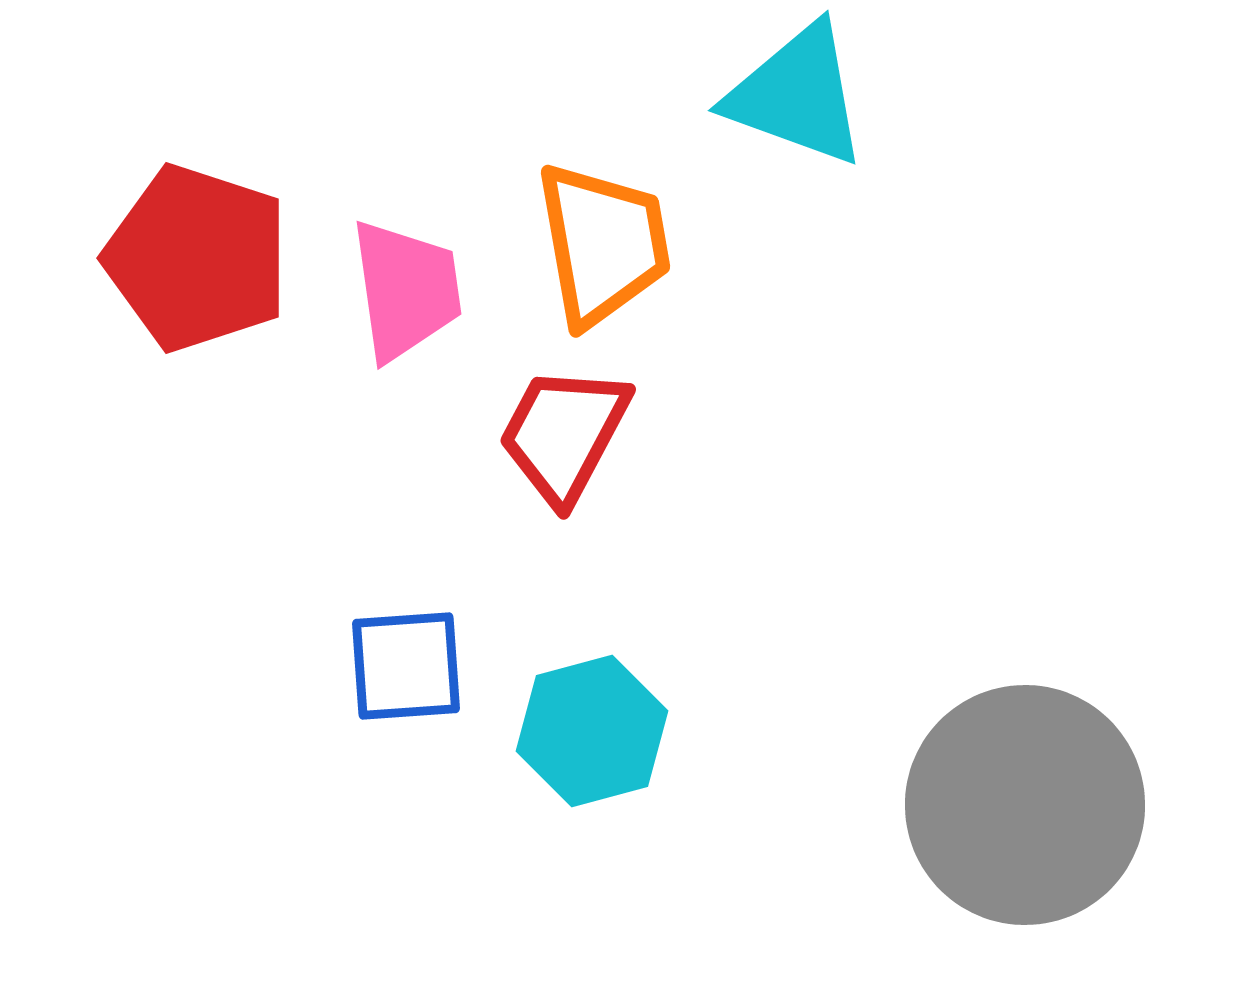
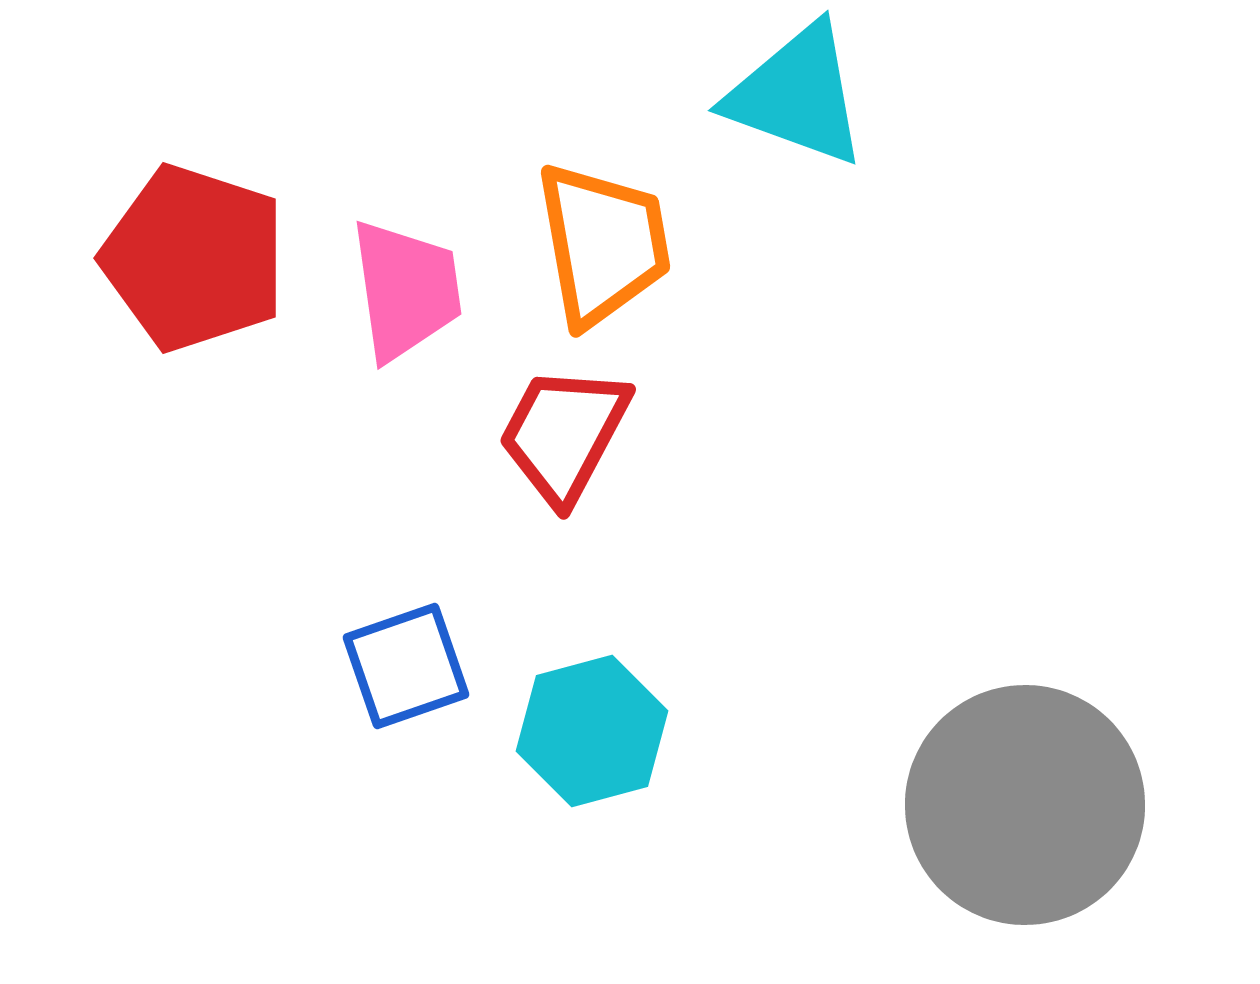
red pentagon: moved 3 px left
blue square: rotated 15 degrees counterclockwise
